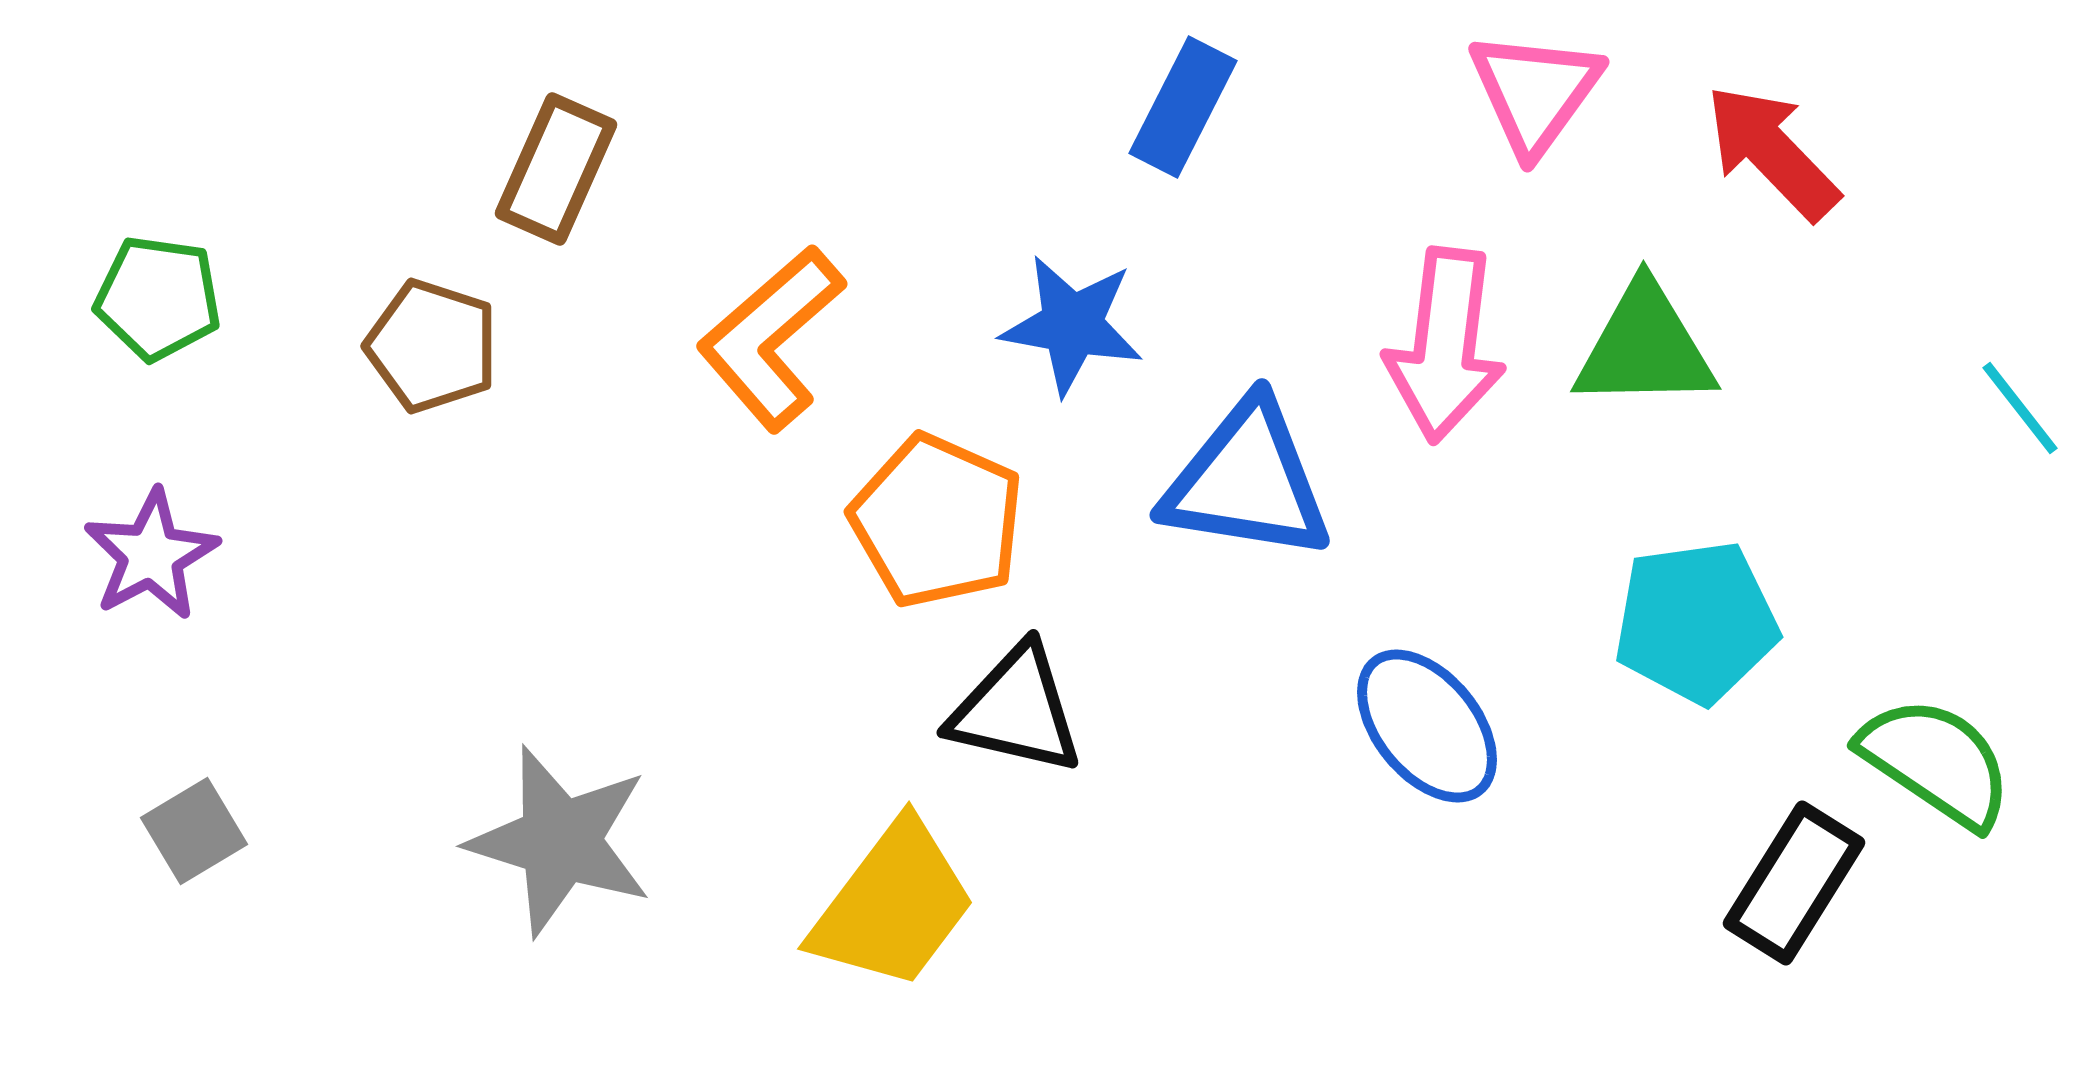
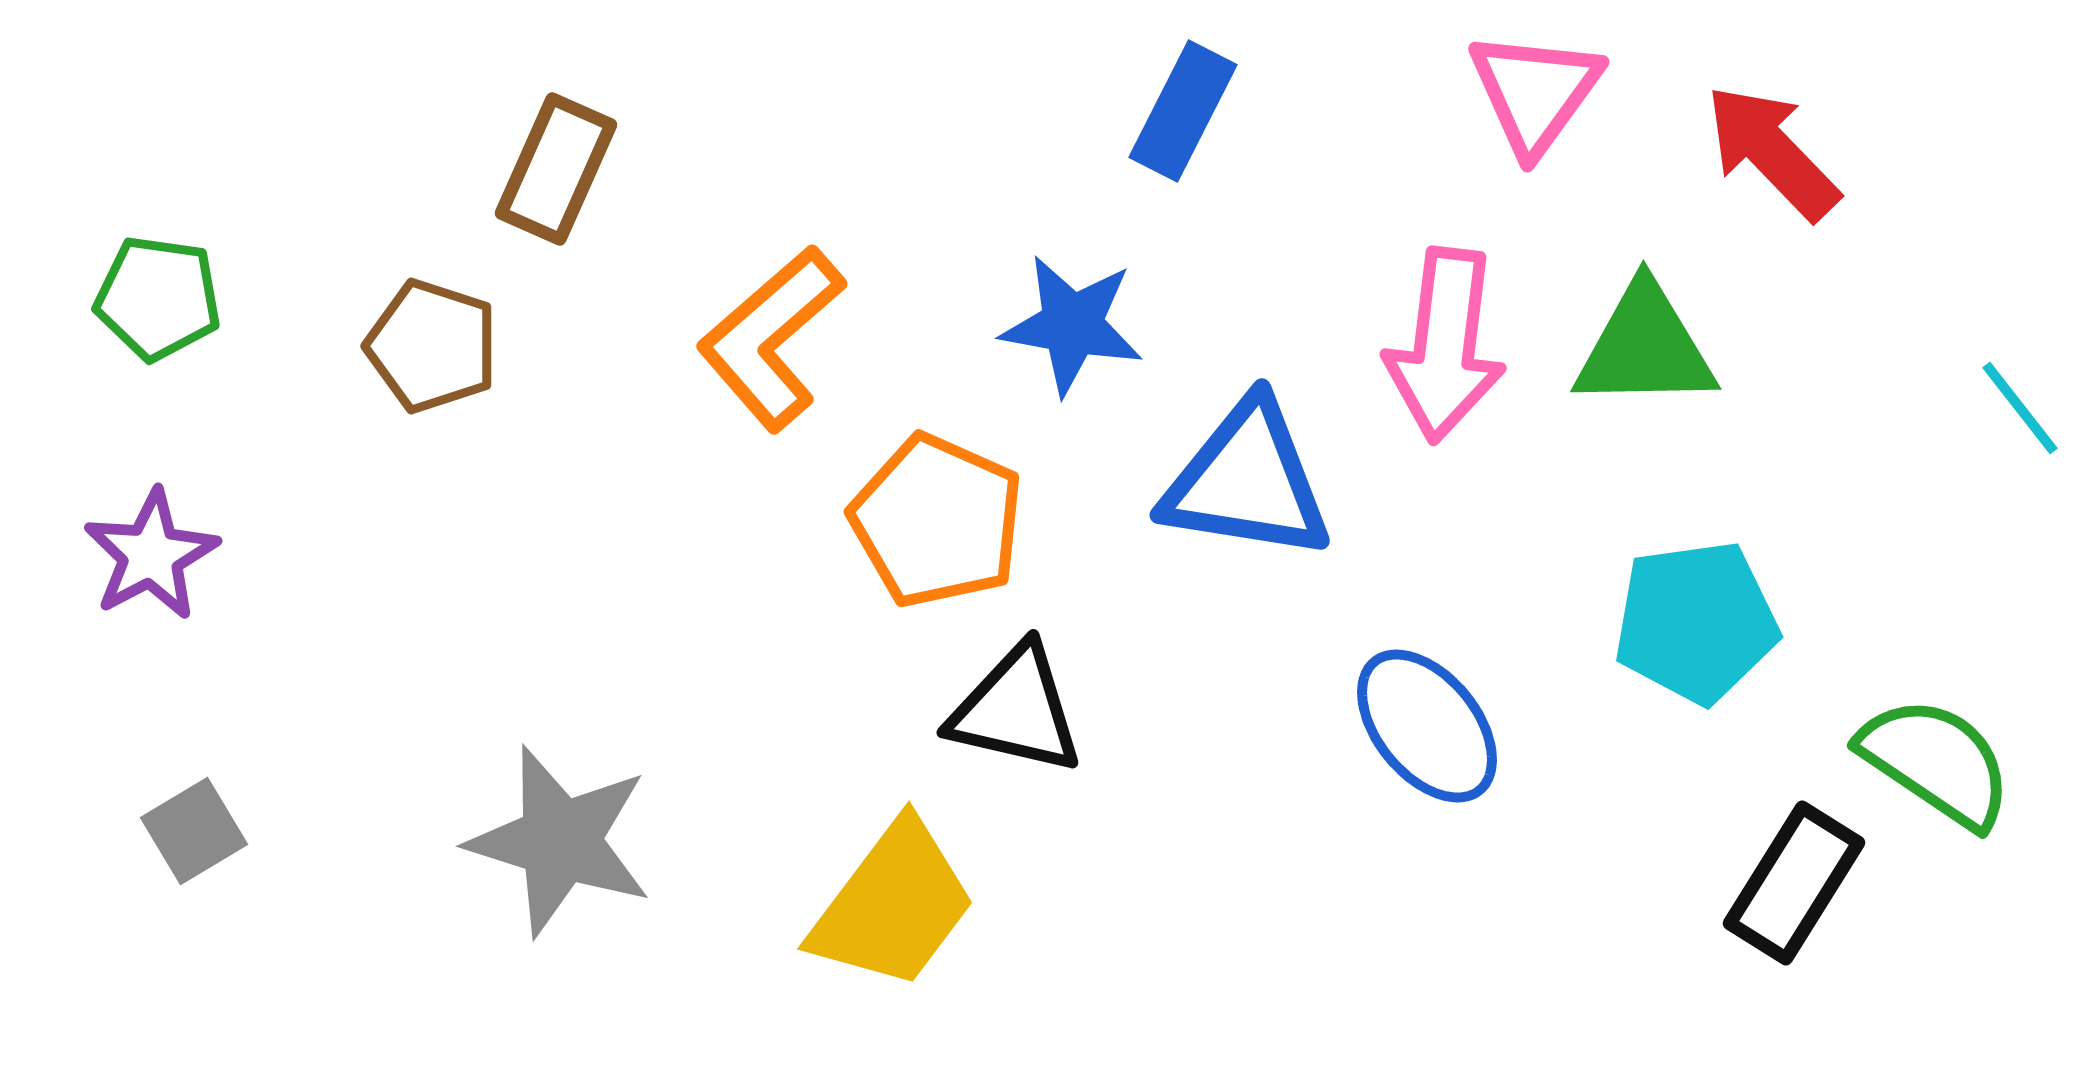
blue rectangle: moved 4 px down
